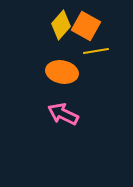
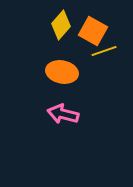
orange square: moved 7 px right, 5 px down
yellow line: moved 8 px right; rotated 10 degrees counterclockwise
pink arrow: rotated 12 degrees counterclockwise
